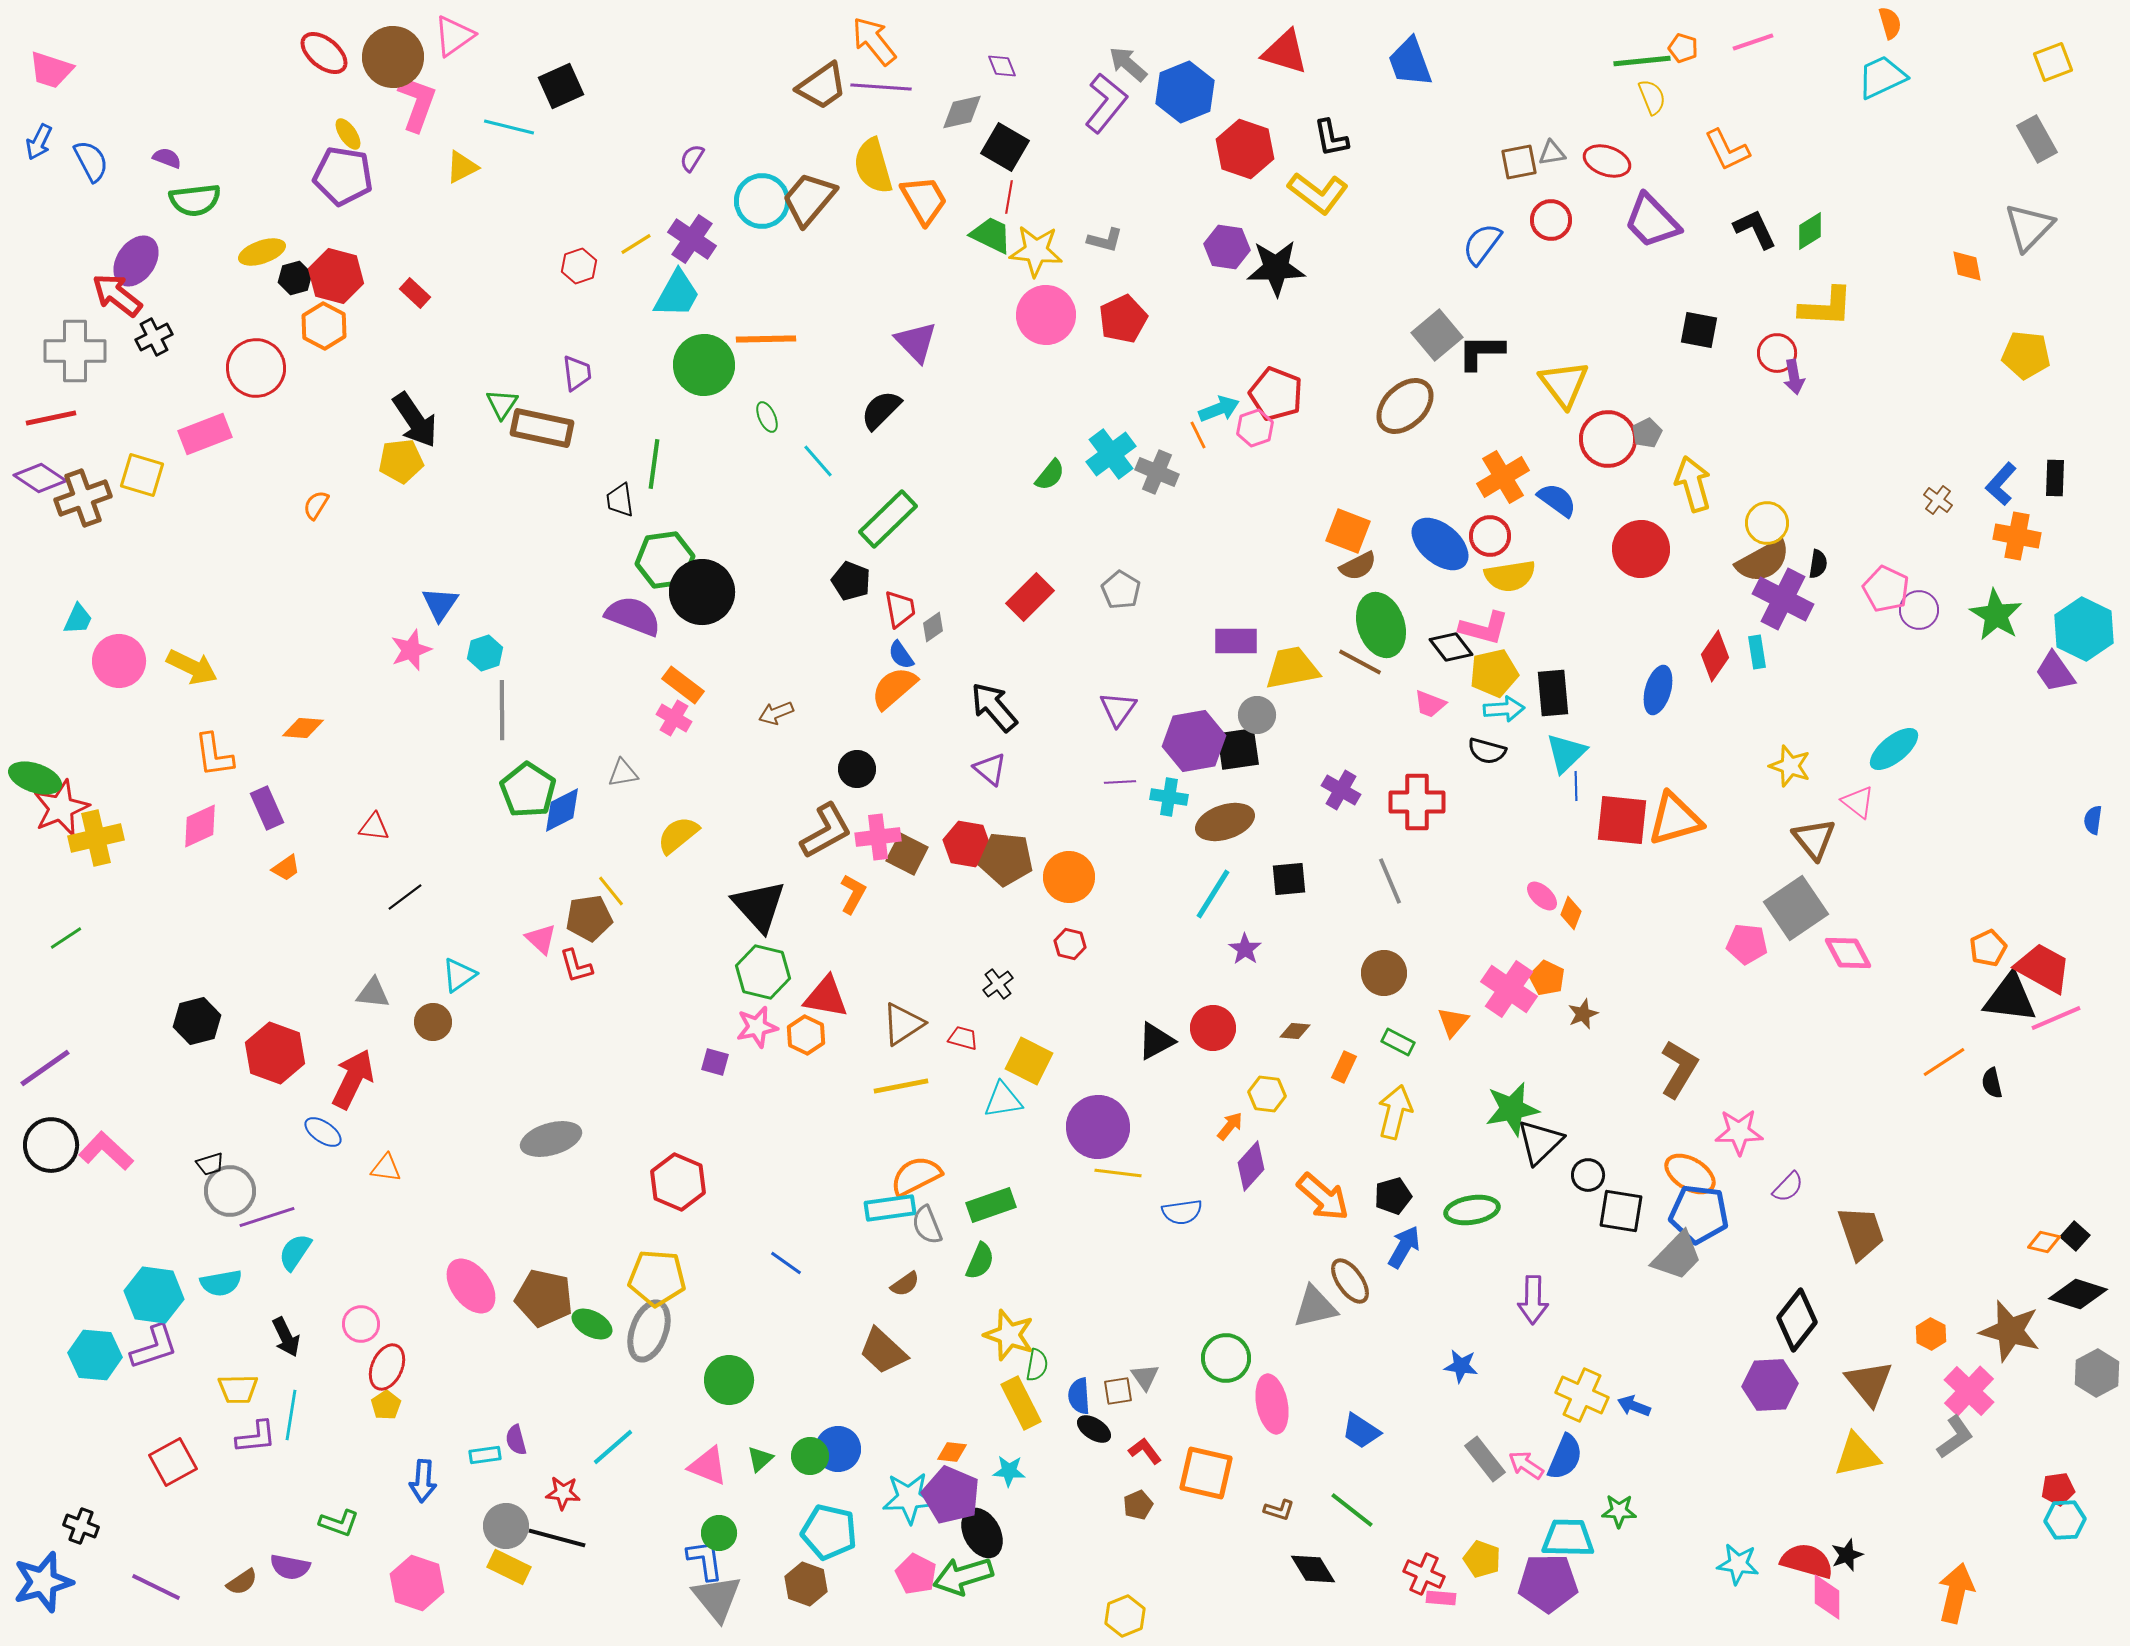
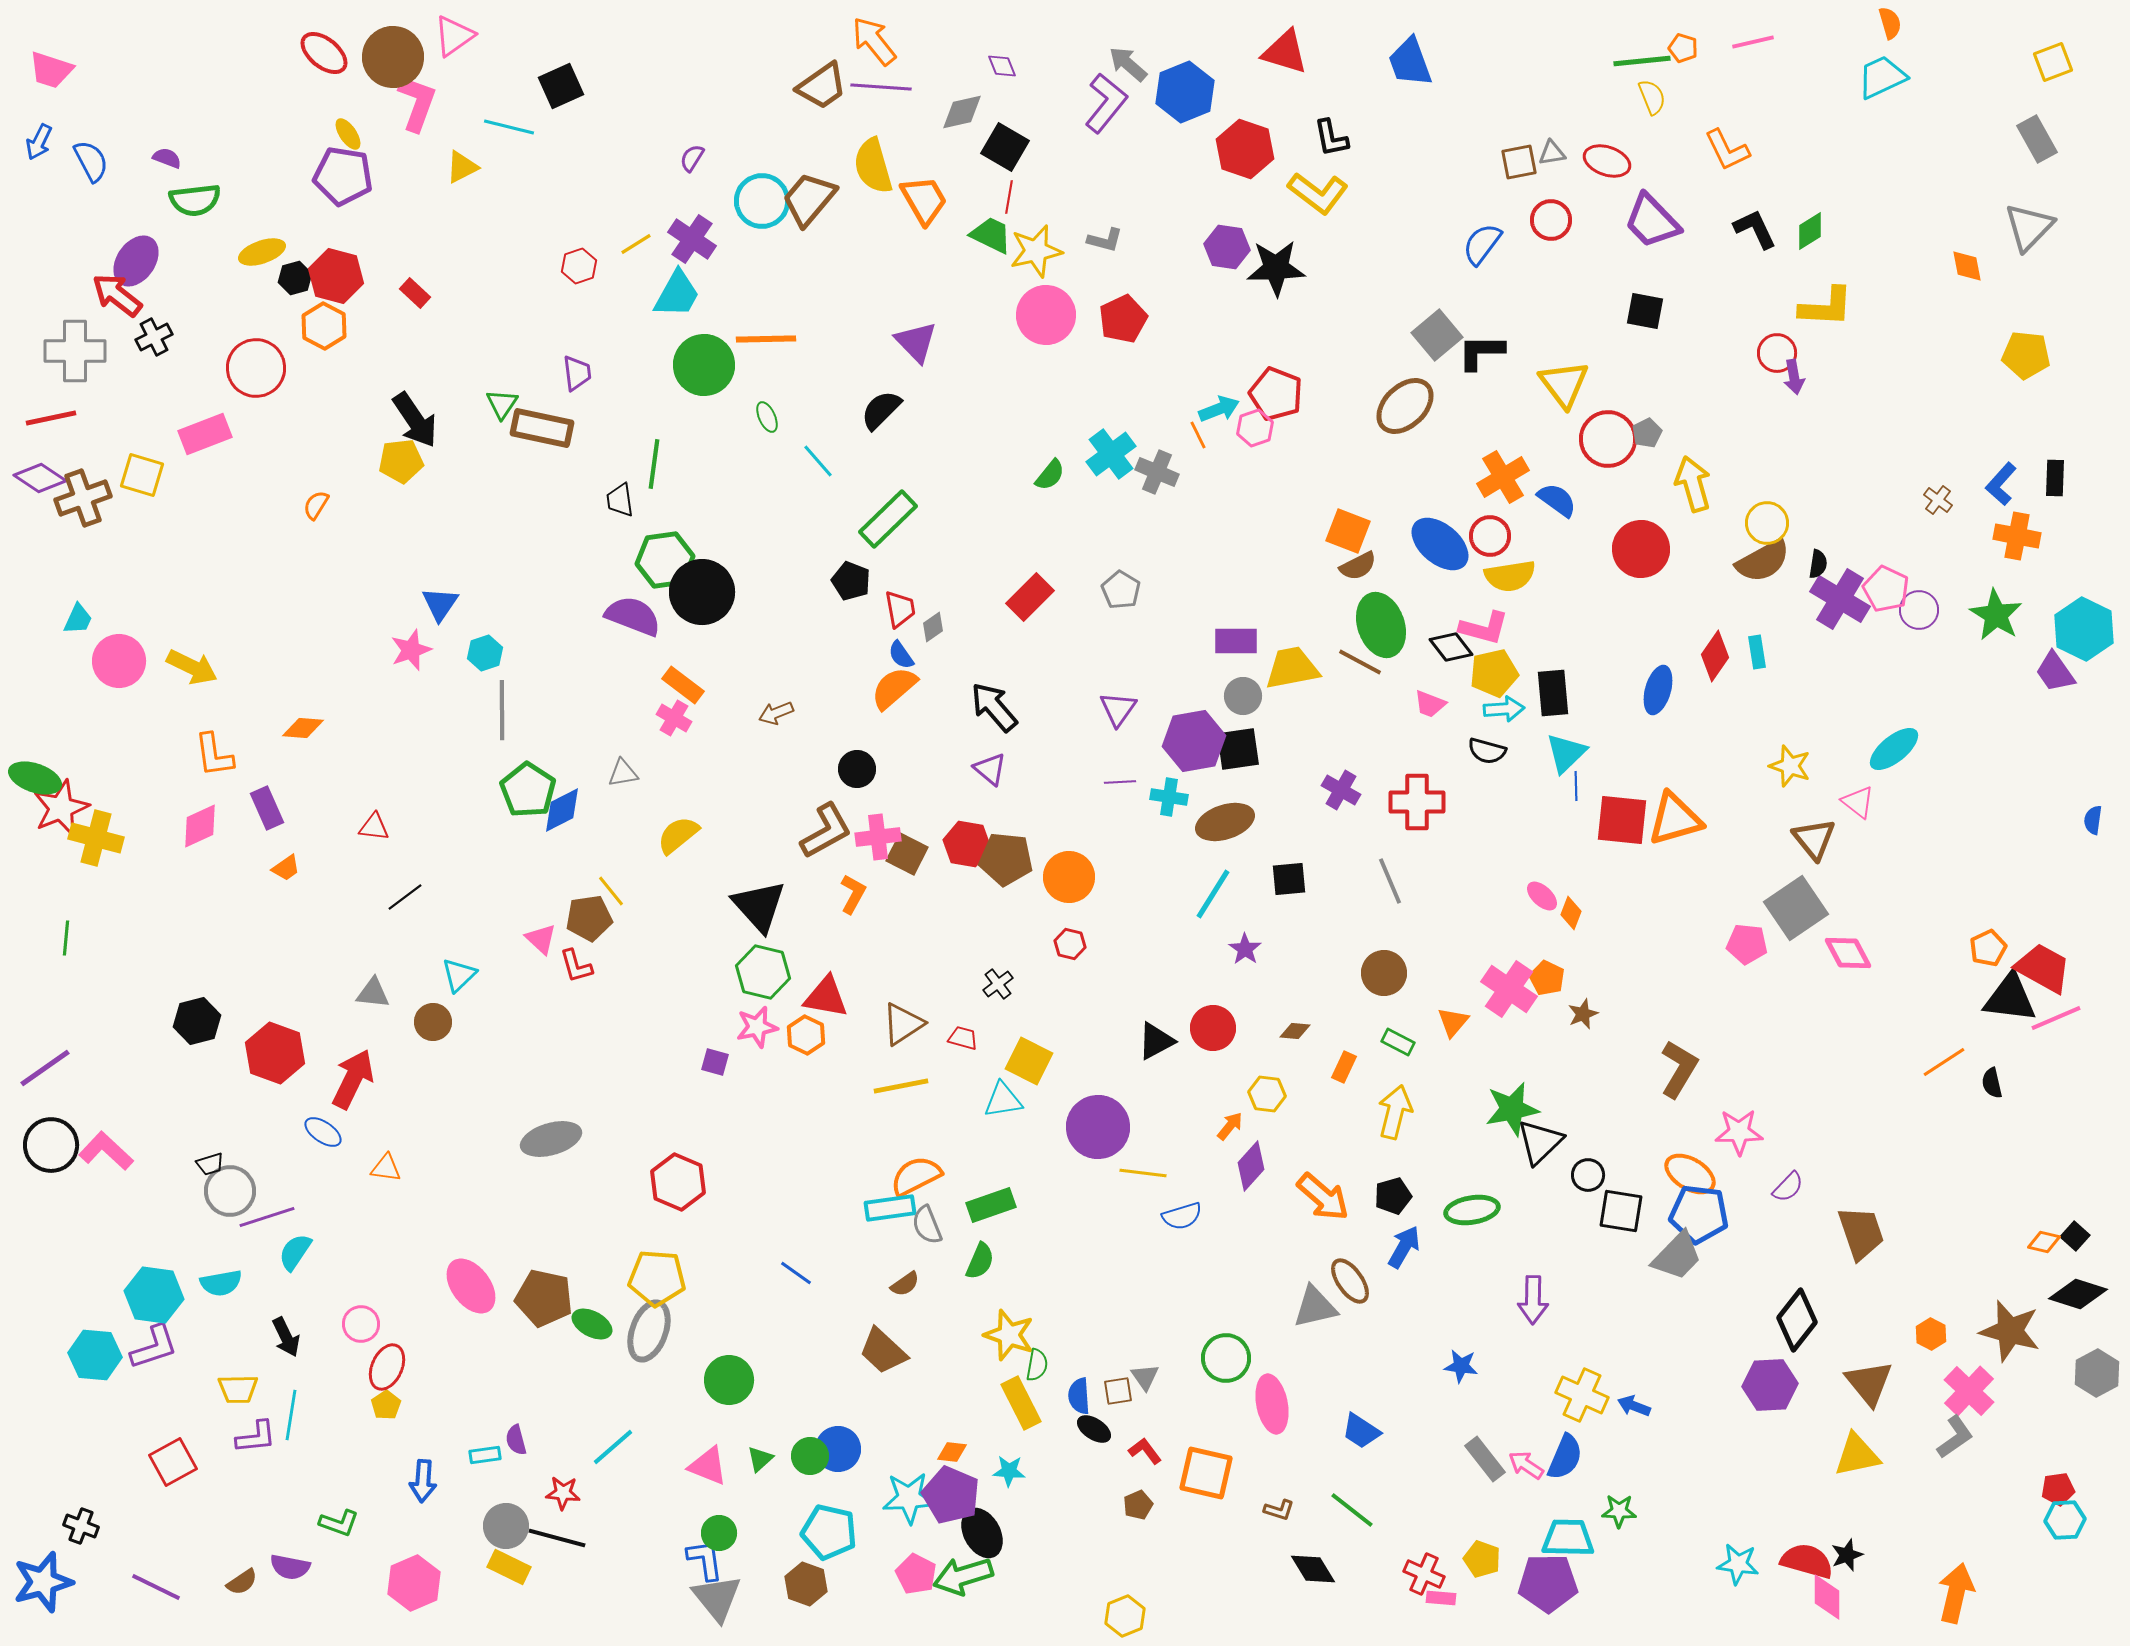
pink line at (1753, 42): rotated 6 degrees clockwise
yellow star at (1036, 251): rotated 18 degrees counterclockwise
black square at (1699, 330): moved 54 px left, 19 px up
purple cross at (1783, 599): moved 57 px right; rotated 4 degrees clockwise
gray circle at (1257, 715): moved 14 px left, 19 px up
yellow cross at (96, 838): rotated 28 degrees clockwise
green line at (66, 938): rotated 52 degrees counterclockwise
cyan triangle at (459, 975): rotated 9 degrees counterclockwise
yellow line at (1118, 1173): moved 25 px right
blue semicircle at (1182, 1212): moved 4 px down; rotated 9 degrees counterclockwise
blue line at (786, 1263): moved 10 px right, 10 px down
pink hexagon at (417, 1583): moved 3 px left; rotated 18 degrees clockwise
